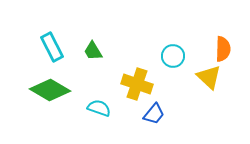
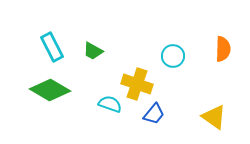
green trapezoid: rotated 30 degrees counterclockwise
yellow triangle: moved 5 px right, 40 px down; rotated 8 degrees counterclockwise
cyan semicircle: moved 11 px right, 4 px up
